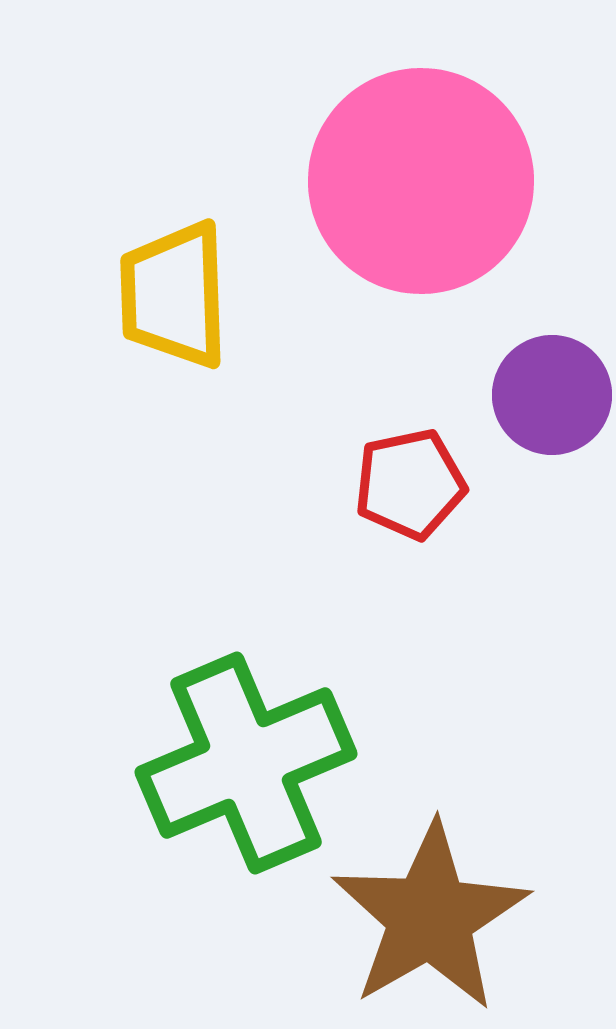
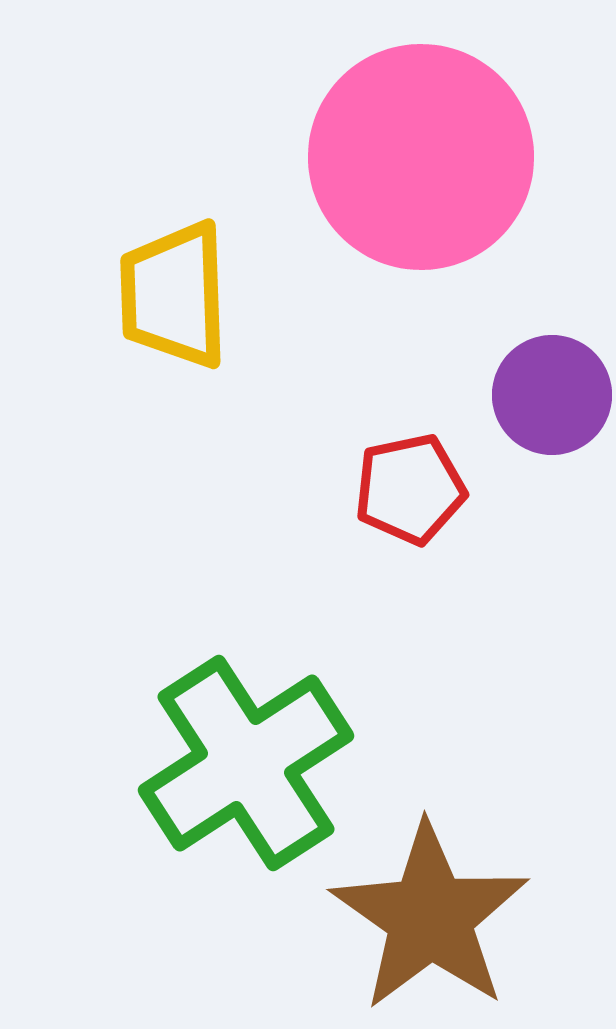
pink circle: moved 24 px up
red pentagon: moved 5 px down
green cross: rotated 10 degrees counterclockwise
brown star: rotated 7 degrees counterclockwise
